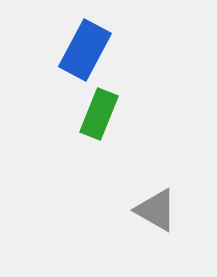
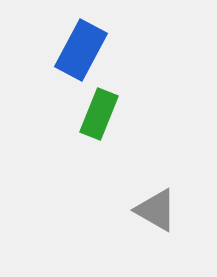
blue rectangle: moved 4 px left
